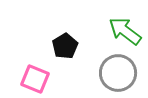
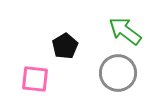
pink square: rotated 16 degrees counterclockwise
